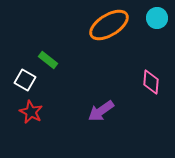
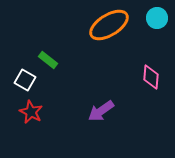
pink diamond: moved 5 px up
